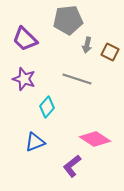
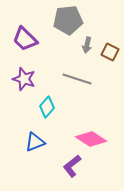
pink diamond: moved 4 px left
